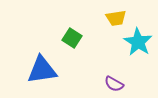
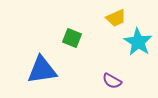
yellow trapezoid: rotated 15 degrees counterclockwise
green square: rotated 12 degrees counterclockwise
purple semicircle: moved 2 px left, 3 px up
